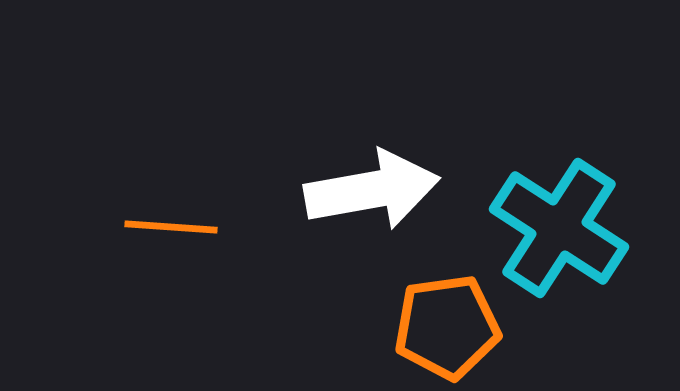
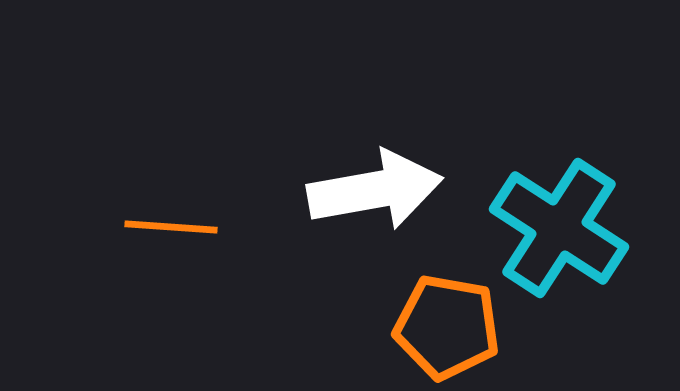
white arrow: moved 3 px right
orange pentagon: rotated 18 degrees clockwise
